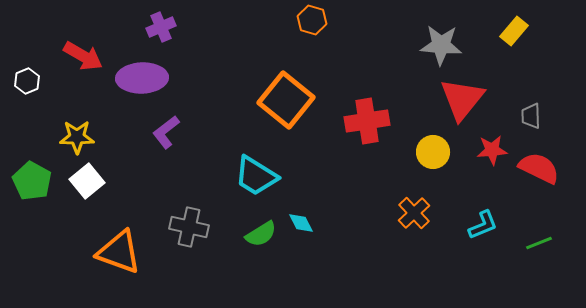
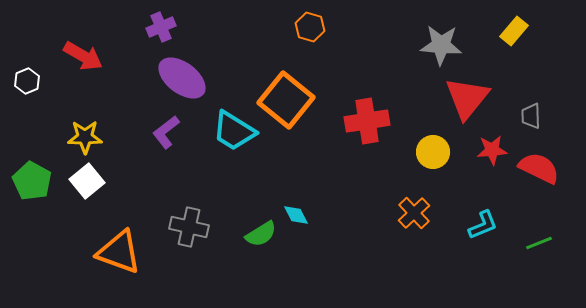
orange hexagon: moved 2 px left, 7 px down
purple ellipse: moved 40 px right; rotated 39 degrees clockwise
red triangle: moved 5 px right, 1 px up
yellow star: moved 8 px right
cyan trapezoid: moved 22 px left, 45 px up
cyan diamond: moved 5 px left, 8 px up
